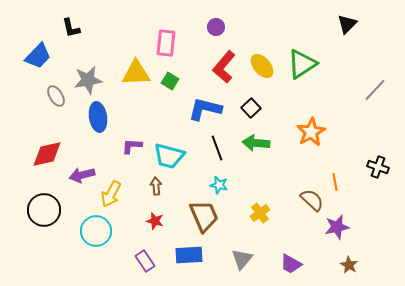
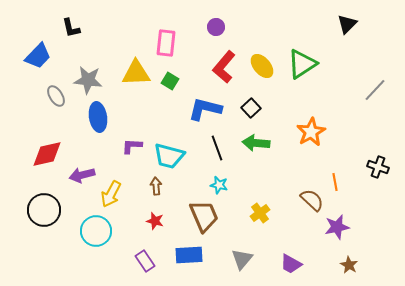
gray star: rotated 16 degrees clockwise
